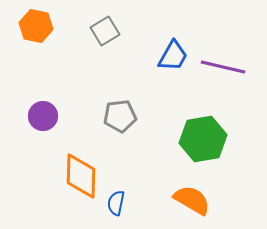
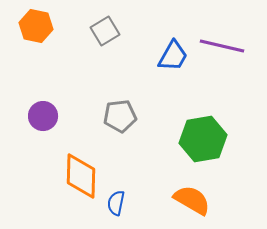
purple line: moved 1 px left, 21 px up
